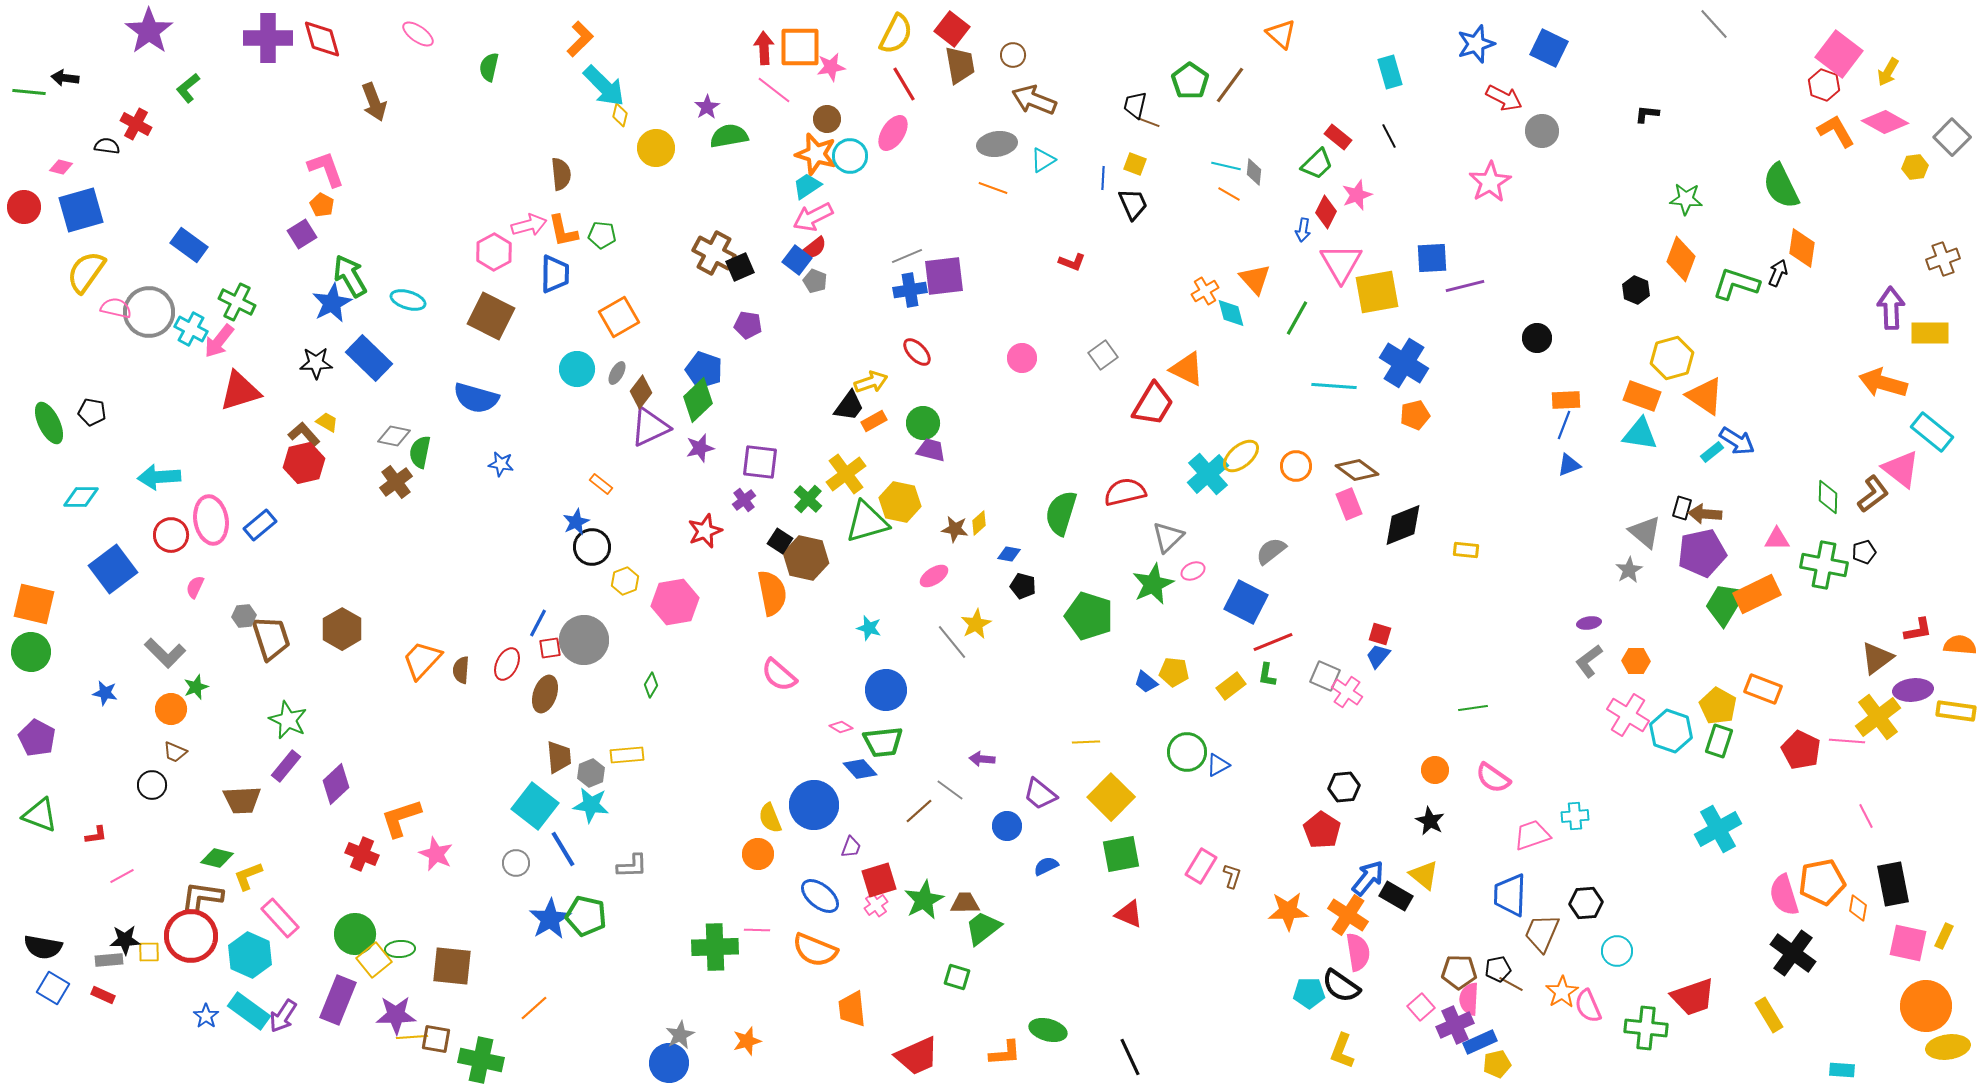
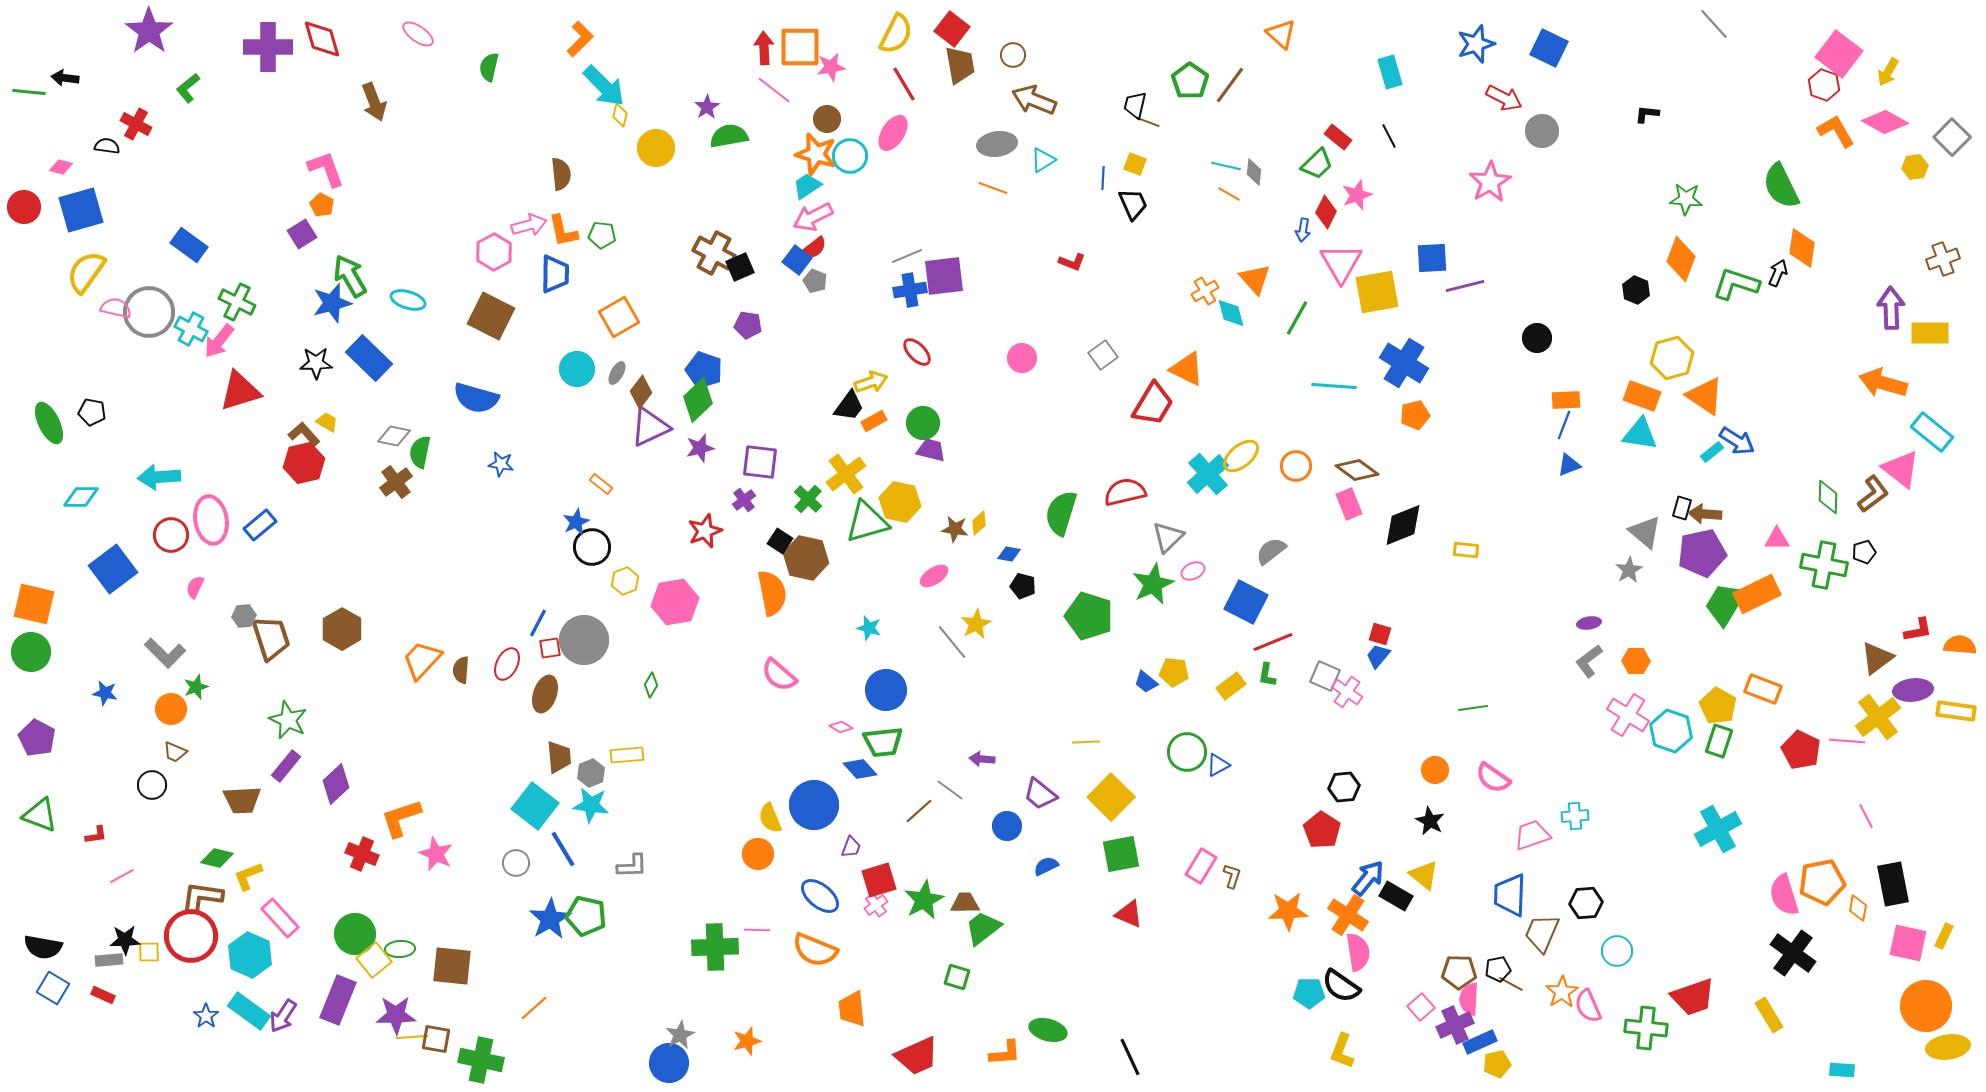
purple cross at (268, 38): moved 9 px down
blue star at (332, 303): rotated 12 degrees clockwise
